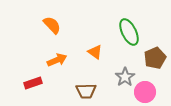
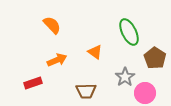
brown pentagon: rotated 15 degrees counterclockwise
pink circle: moved 1 px down
